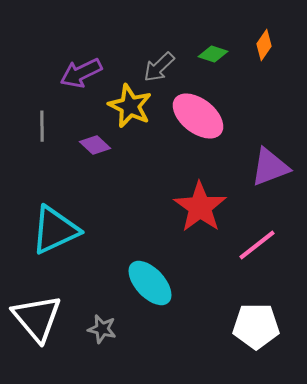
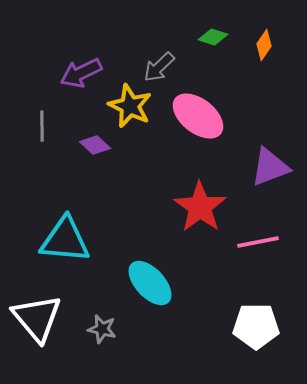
green diamond: moved 17 px up
cyan triangle: moved 10 px right, 10 px down; rotated 30 degrees clockwise
pink line: moved 1 px right, 3 px up; rotated 27 degrees clockwise
